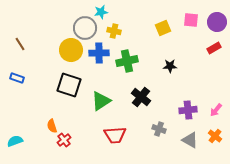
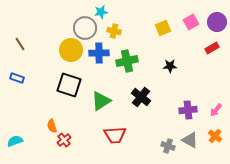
pink square: moved 2 px down; rotated 35 degrees counterclockwise
red rectangle: moved 2 px left
gray cross: moved 9 px right, 17 px down
